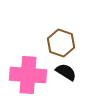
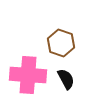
black semicircle: moved 7 px down; rotated 30 degrees clockwise
